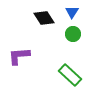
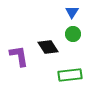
black diamond: moved 4 px right, 29 px down
purple L-shape: rotated 85 degrees clockwise
green rectangle: rotated 50 degrees counterclockwise
